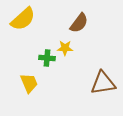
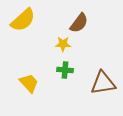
yellow semicircle: moved 1 px down
yellow star: moved 2 px left, 4 px up
green cross: moved 18 px right, 12 px down
yellow trapezoid: rotated 20 degrees counterclockwise
